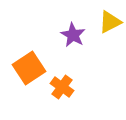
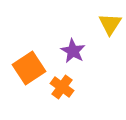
yellow triangle: moved 2 px down; rotated 30 degrees counterclockwise
purple star: moved 16 px down
